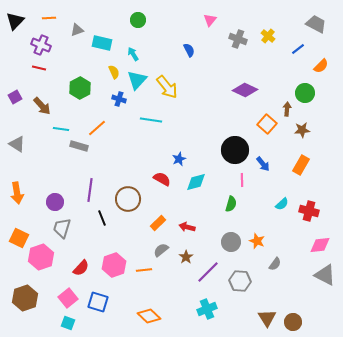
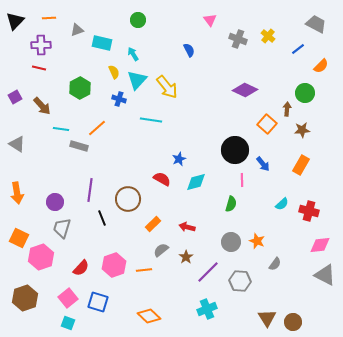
pink triangle at (210, 20): rotated 16 degrees counterclockwise
purple cross at (41, 45): rotated 24 degrees counterclockwise
orange rectangle at (158, 223): moved 5 px left, 1 px down
